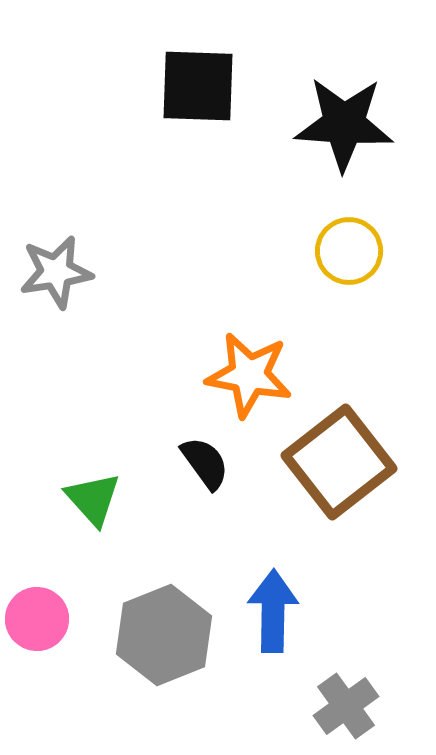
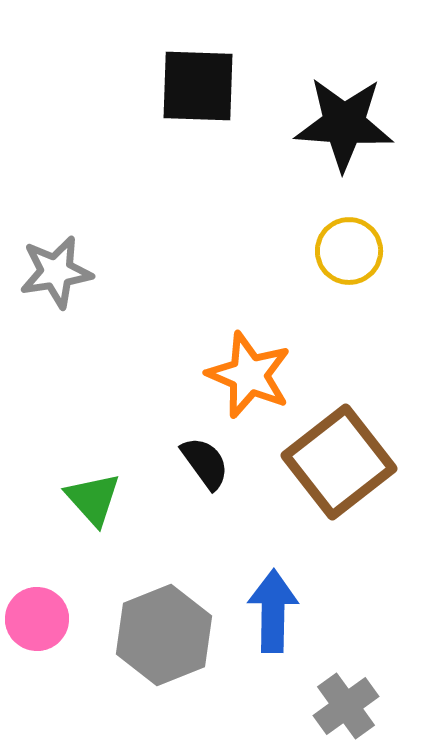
orange star: rotated 12 degrees clockwise
